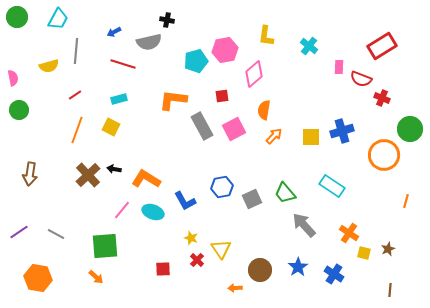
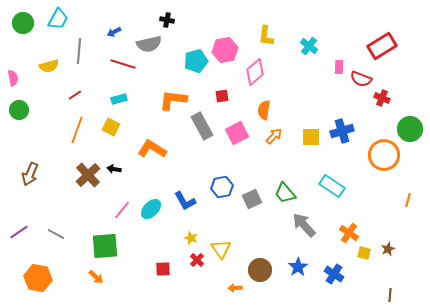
green circle at (17, 17): moved 6 px right, 6 px down
gray semicircle at (149, 42): moved 2 px down
gray line at (76, 51): moved 3 px right
pink diamond at (254, 74): moved 1 px right, 2 px up
pink square at (234, 129): moved 3 px right, 4 px down
brown arrow at (30, 174): rotated 15 degrees clockwise
orange L-shape at (146, 179): moved 6 px right, 30 px up
orange line at (406, 201): moved 2 px right, 1 px up
cyan ellipse at (153, 212): moved 2 px left, 3 px up; rotated 65 degrees counterclockwise
brown line at (390, 290): moved 5 px down
